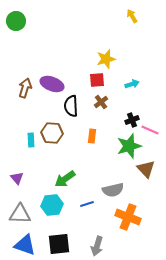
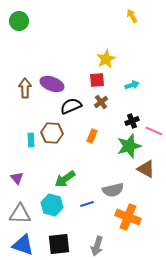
green circle: moved 3 px right
yellow star: rotated 12 degrees counterclockwise
cyan arrow: moved 1 px down
brown arrow: rotated 18 degrees counterclockwise
black semicircle: rotated 70 degrees clockwise
black cross: moved 1 px down
pink line: moved 4 px right, 1 px down
orange rectangle: rotated 16 degrees clockwise
brown triangle: rotated 18 degrees counterclockwise
cyan hexagon: rotated 20 degrees clockwise
blue triangle: moved 2 px left
